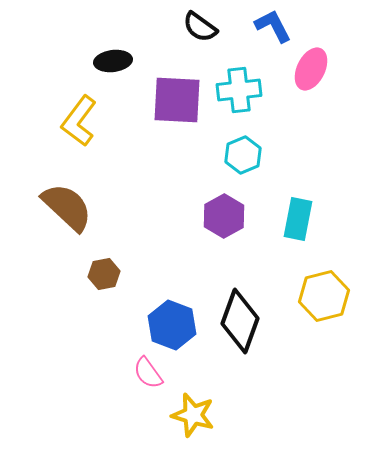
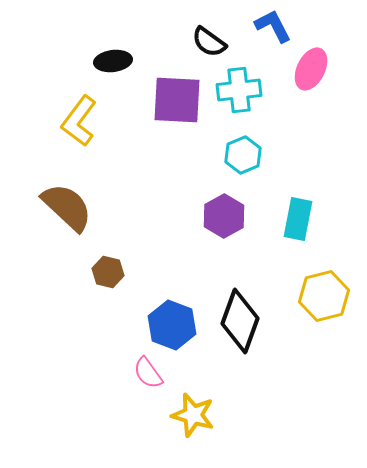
black semicircle: moved 9 px right, 15 px down
brown hexagon: moved 4 px right, 2 px up; rotated 24 degrees clockwise
